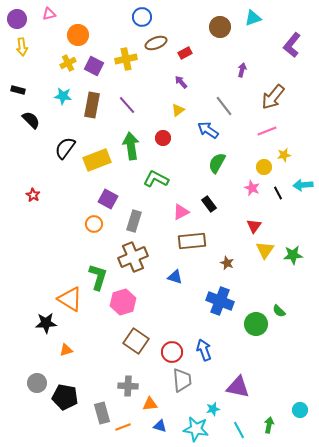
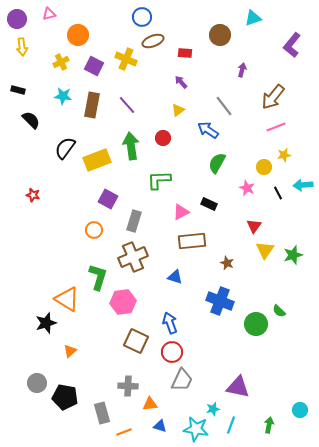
brown circle at (220, 27): moved 8 px down
brown ellipse at (156, 43): moved 3 px left, 2 px up
red rectangle at (185, 53): rotated 32 degrees clockwise
yellow cross at (126, 59): rotated 35 degrees clockwise
yellow cross at (68, 63): moved 7 px left, 1 px up
pink line at (267, 131): moved 9 px right, 4 px up
green L-shape at (156, 179): moved 3 px right, 1 px down; rotated 30 degrees counterclockwise
pink star at (252, 188): moved 5 px left
red star at (33, 195): rotated 16 degrees counterclockwise
black rectangle at (209, 204): rotated 28 degrees counterclockwise
orange circle at (94, 224): moved 6 px down
green star at (293, 255): rotated 12 degrees counterclockwise
orange triangle at (70, 299): moved 3 px left
pink hexagon at (123, 302): rotated 10 degrees clockwise
black star at (46, 323): rotated 15 degrees counterclockwise
brown square at (136, 341): rotated 10 degrees counterclockwise
orange triangle at (66, 350): moved 4 px right, 1 px down; rotated 24 degrees counterclockwise
blue arrow at (204, 350): moved 34 px left, 27 px up
gray trapezoid at (182, 380): rotated 30 degrees clockwise
orange line at (123, 427): moved 1 px right, 5 px down
cyan line at (239, 430): moved 8 px left, 5 px up; rotated 48 degrees clockwise
